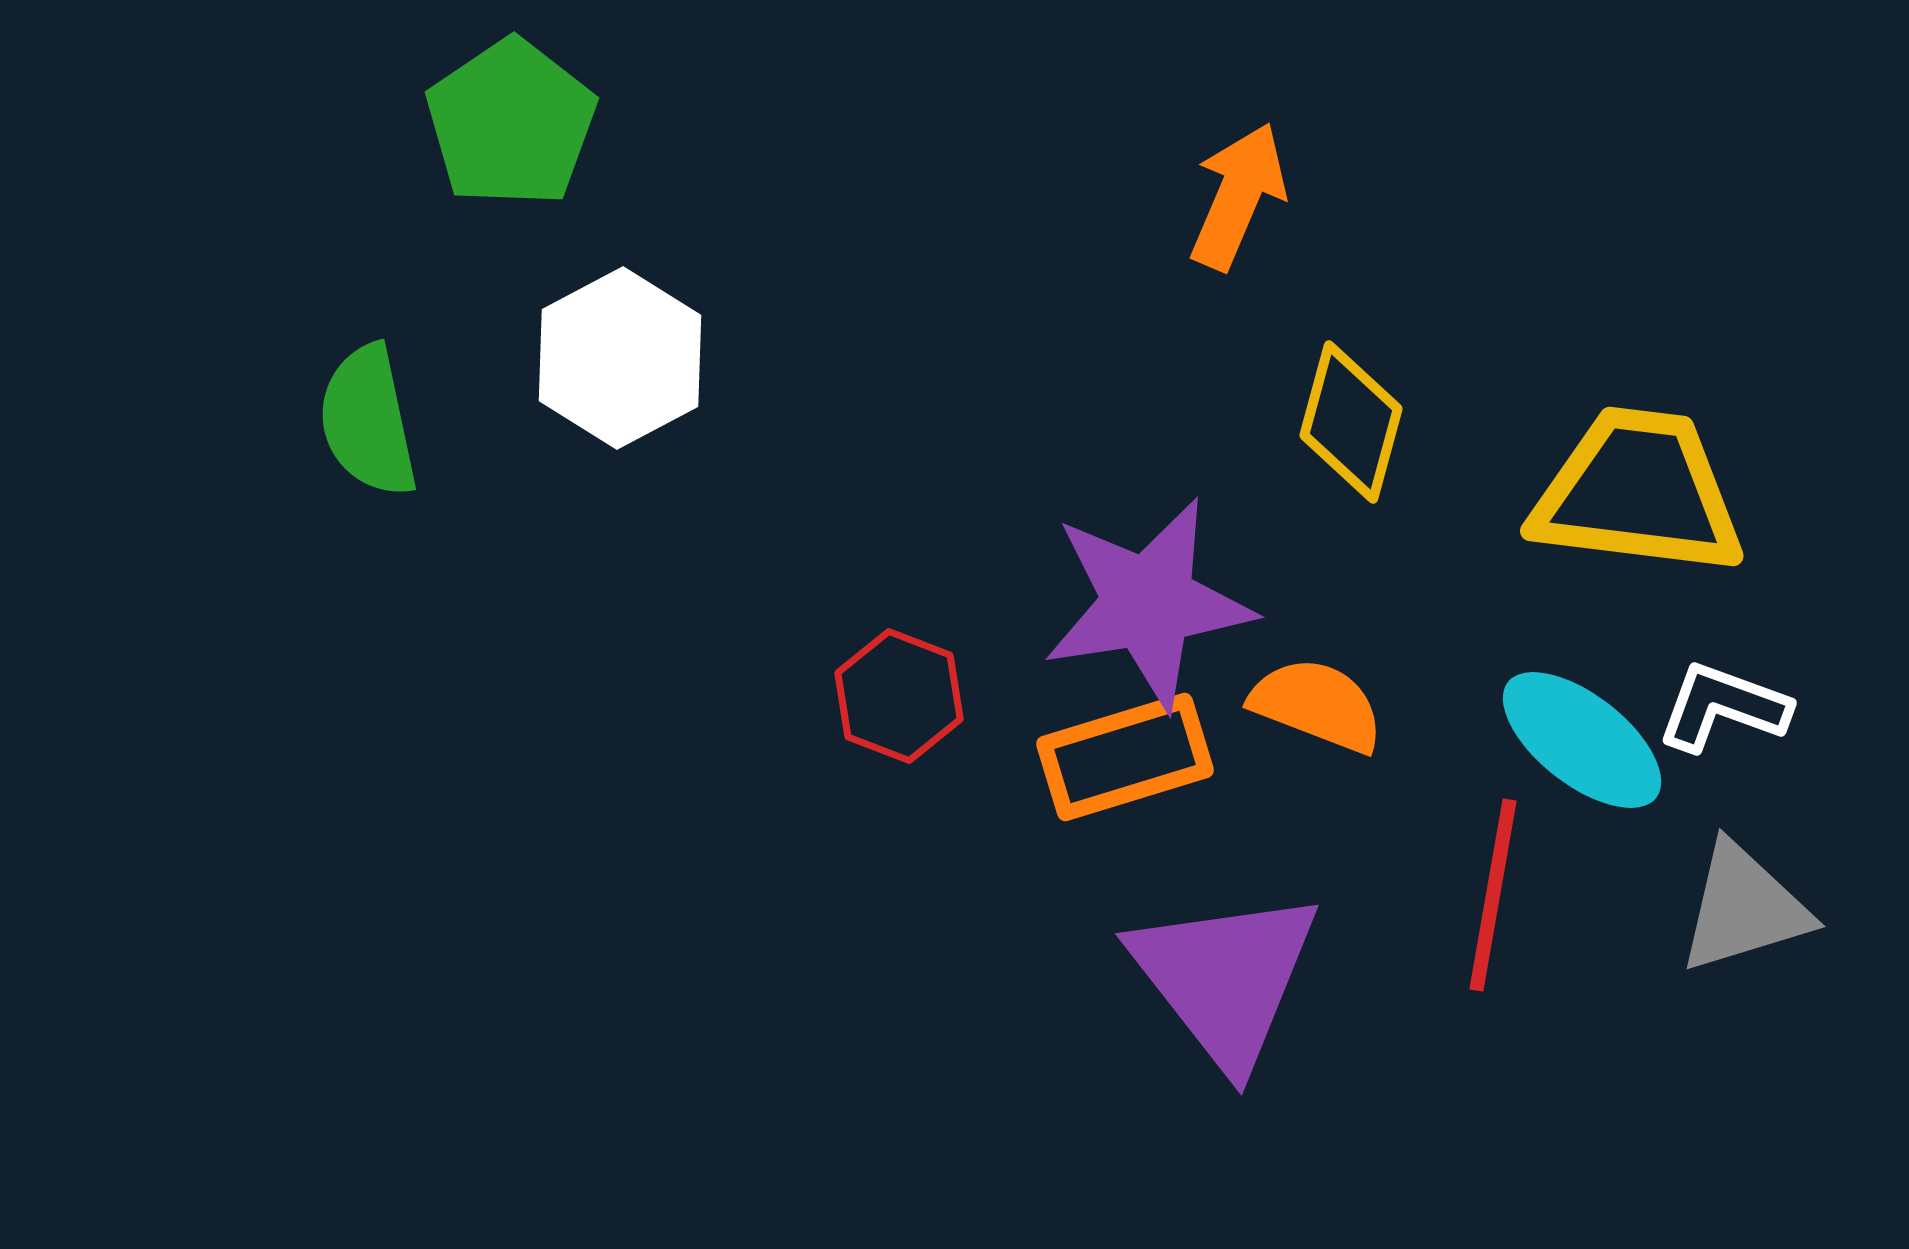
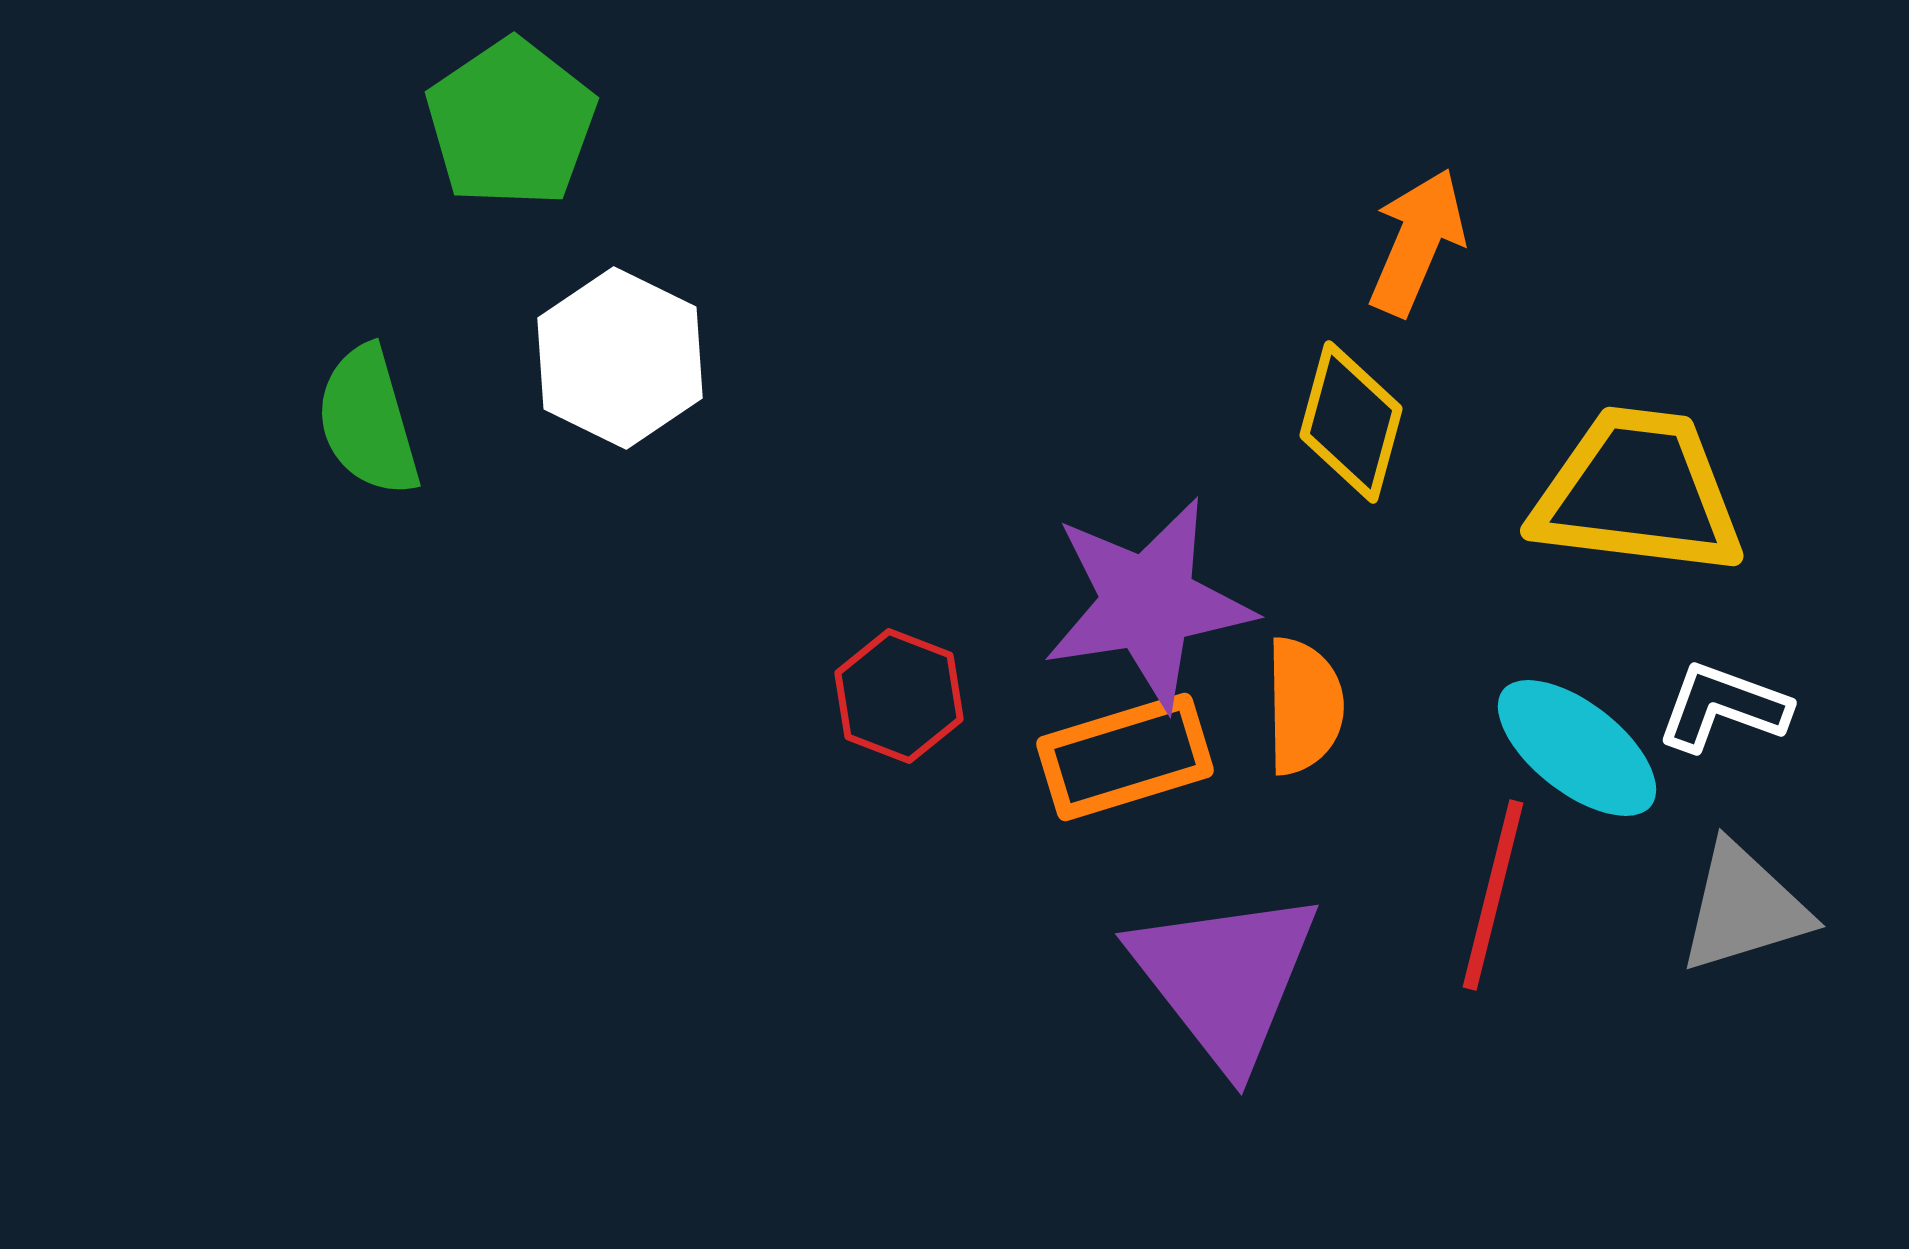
orange arrow: moved 179 px right, 46 px down
white hexagon: rotated 6 degrees counterclockwise
green semicircle: rotated 4 degrees counterclockwise
orange semicircle: moved 13 px left, 1 px down; rotated 68 degrees clockwise
cyan ellipse: moved 5 px left, 8 px down
red line: rotated 4 degrees clockwise
